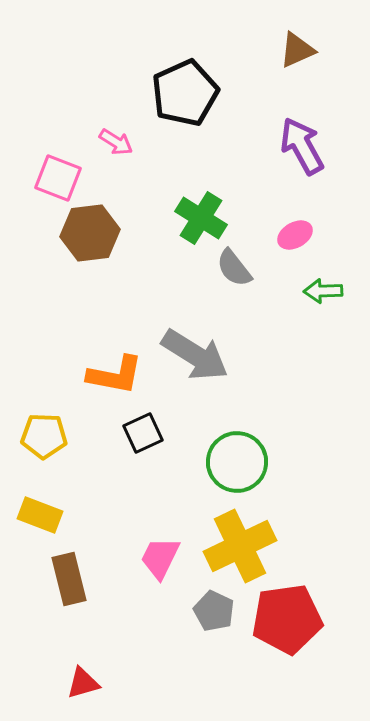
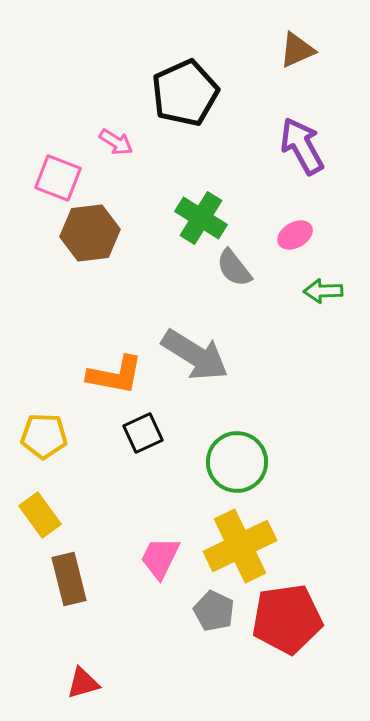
yellow rectangle: rotated 33 degrees clockwise
